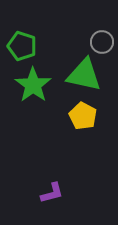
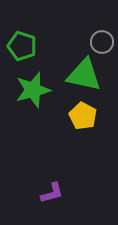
green star: moved 5 px down; rotated 21 degrees clockwise
